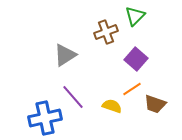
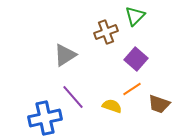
brown trapezoid: moved 4 px right
